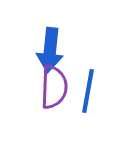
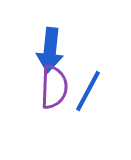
blue line: rotated 18 degrees clockwise
